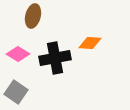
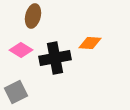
pink diamond: moved 3 px right, 4 px up
gray square: rotated 30 degrees clockwise
